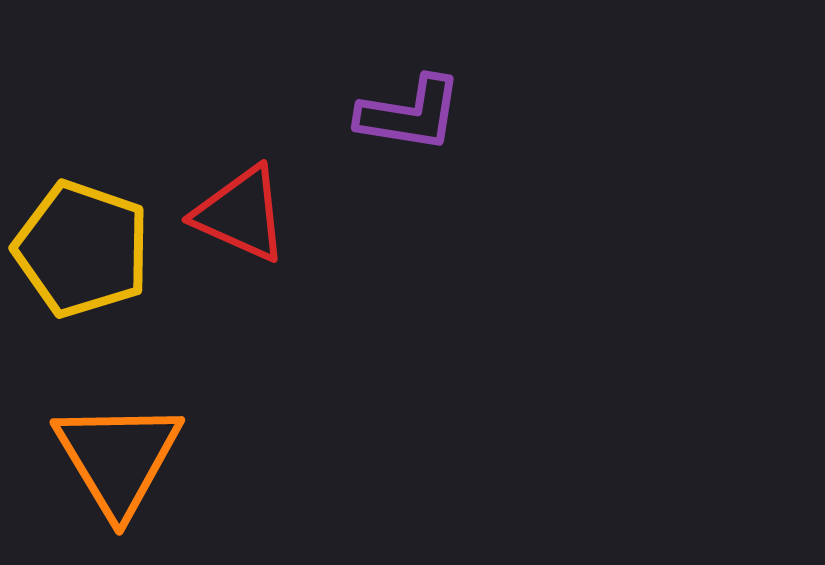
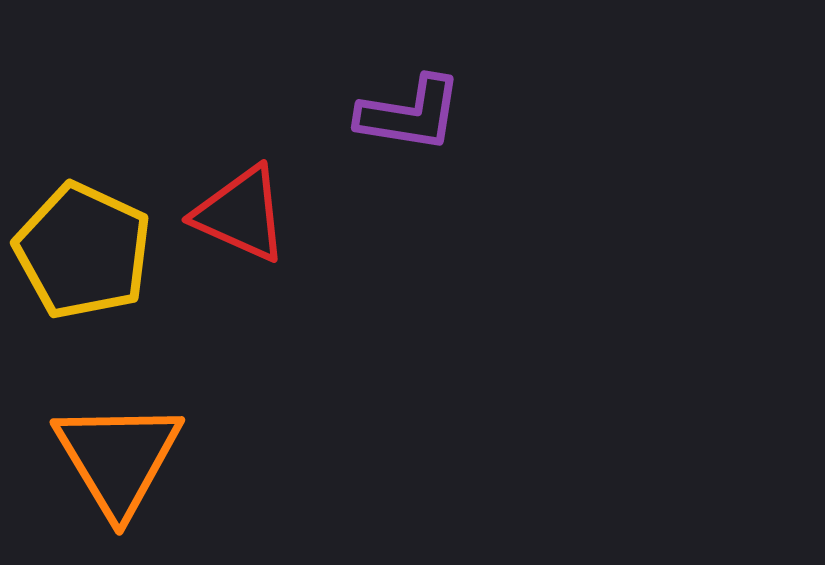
yellow pentagon: moved 1 px right, 2 px down; rotated 6 degrees clockwise
